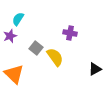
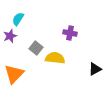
yellow semicircle: moved 1 px down; rotated 48 degrees counterclockwise
orange triangle: rotated 30 degrees clockwise
